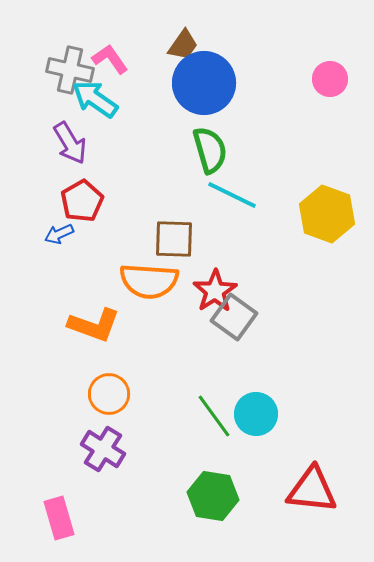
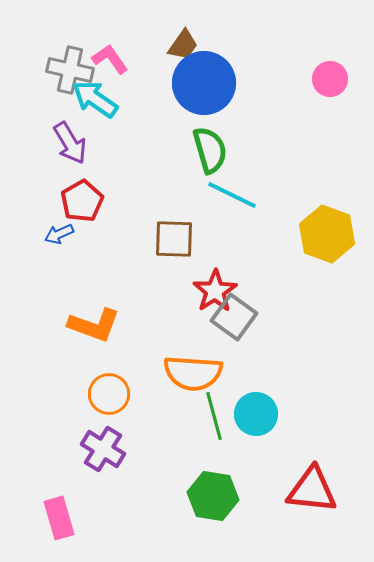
yellow hexagon: moved 20 px down
orange semicircle: moved 44 px right, 92 px down
green line: rotated 21 degrees clockwise
